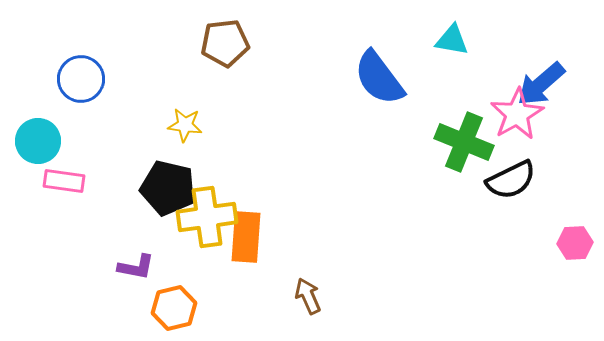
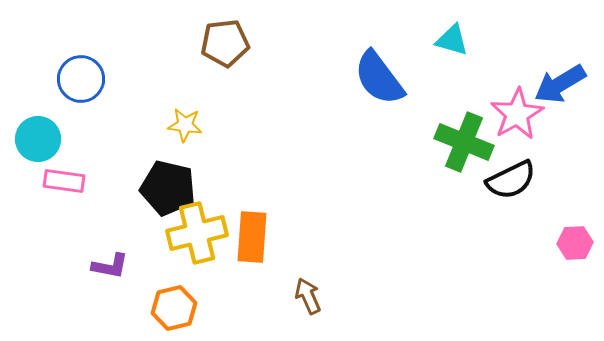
cyan triangle: rotated 6 degrees clockwise
blue arrow: moved 19 px right; rotated 10 degrees clockwise
cyan circle: moved 2 px up
yellow cross: moved 10 px left, 16 px down; rotated 6 degrees counterclockwise
orange rectangle: moved 6 px right
purple L-shape: moved 26 px left, 1 px up
